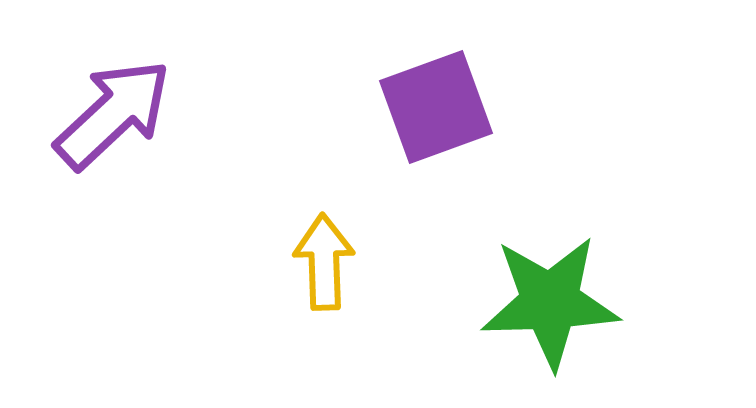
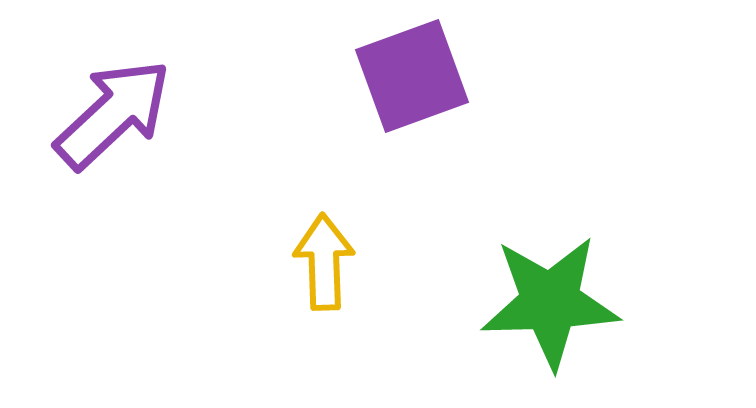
purple square: moved 24 px left, 31 px up
